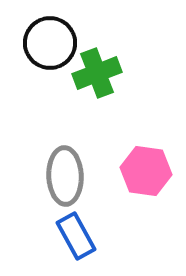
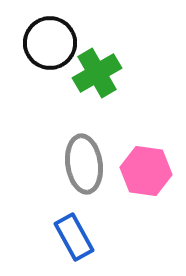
green cross: rotated 9 degrees counterclockwise
gray ellipse: moved 19 px right, 12 px up; rotated 6 degrees counterclockwise
blue rectangle: moved 2 px left, 1 px down
